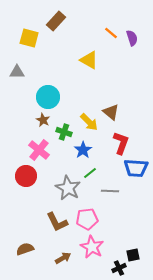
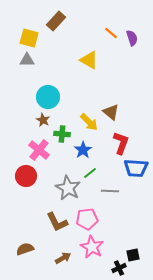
gray triangle: moved 10 px right, 12 px up
green cross: moved 2 px left, 2 px down; rotated 14 degrees counterclockwise
